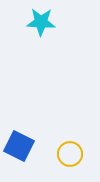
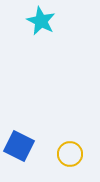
cyan star: moved 1 px up; rotated 24 degrees clockwise
